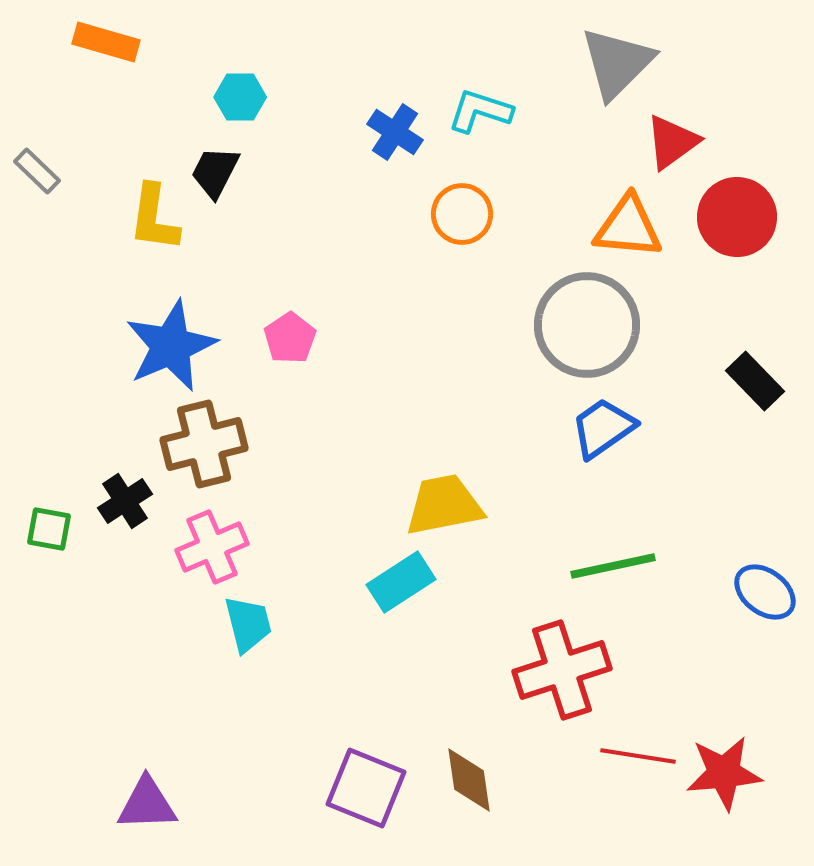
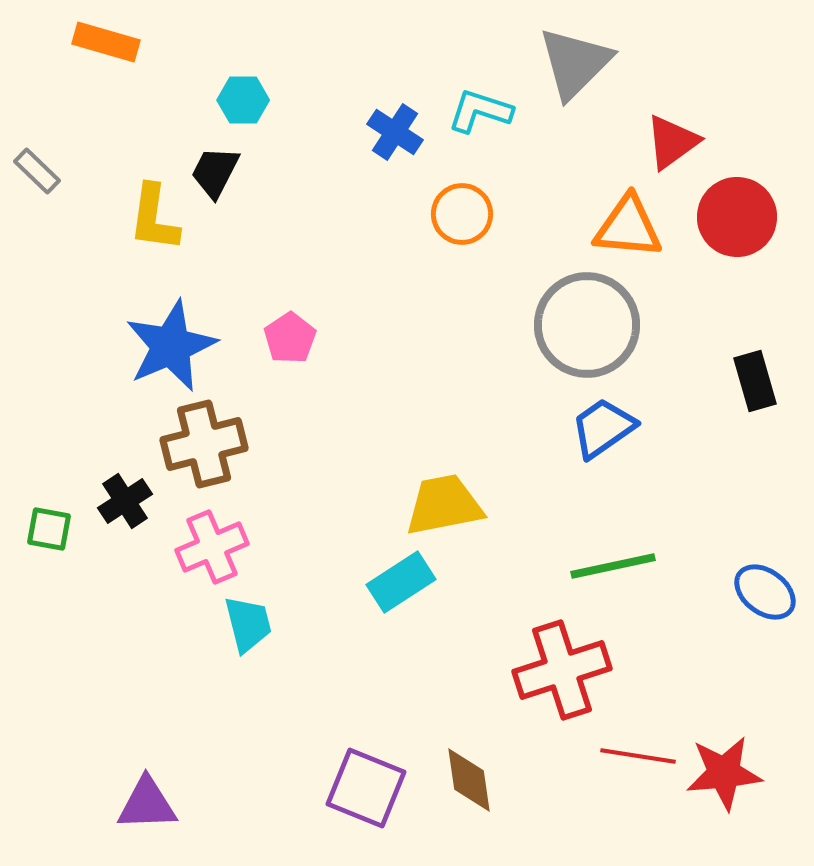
gray triangle: moved 42 px left
cyan hexagon: moved 3 px right, 3 px down
black rectangle: rotated 28 degrees clockwise
